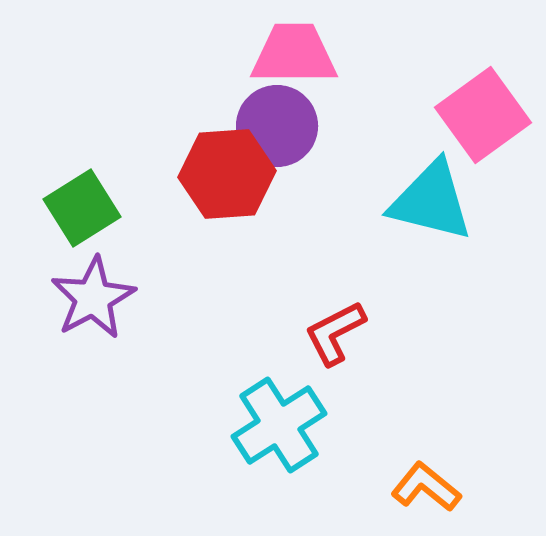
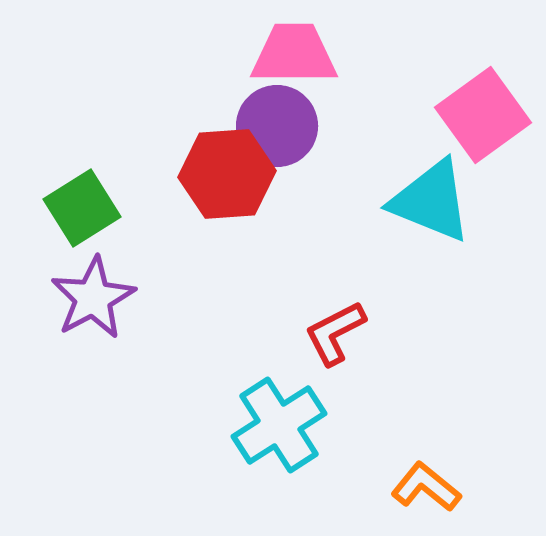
cyan triangle: rotated 8 degrees clockwise
